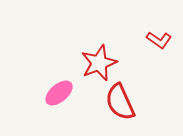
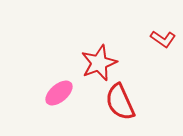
red L-shape: moved 4 px right, 1 px up
